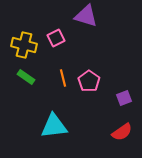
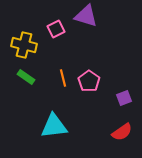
pink square: moved 9 px up
